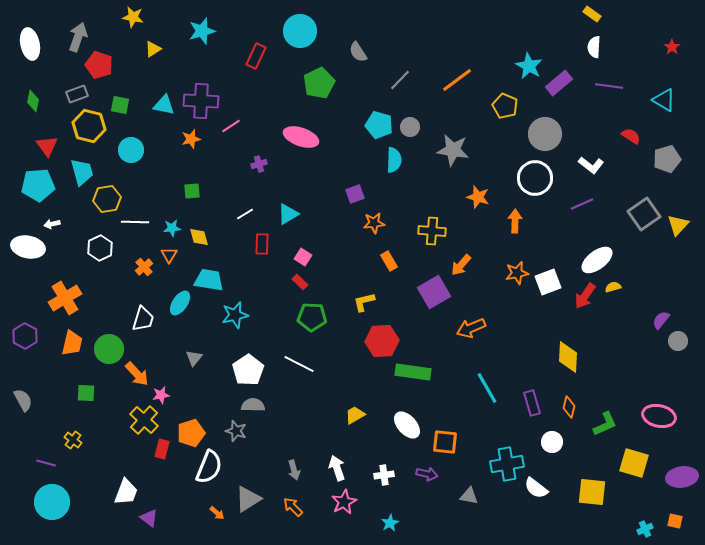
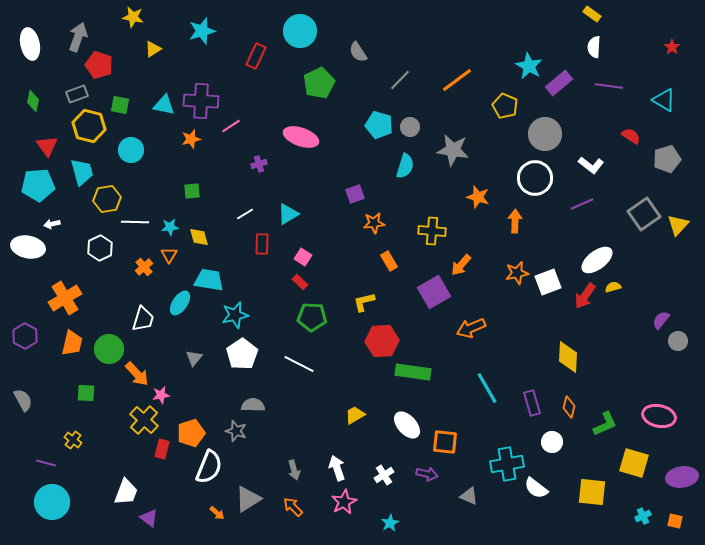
cyan semicircle at (394, 160): moved 11 px right, 6 px down; rotated 15 degrees clockwise
cyan star at (172, 228): moved 2 px left, 1 px up
white pentagon at (248, 370): moved 6 px left, 16 px up
white cross at (384, 475): rotated 24 degrees counterclockwise
gray triangle at (469, 496): rotated 12 degrees clockwise
cyan cross at (645, 529): moved 2 px left, 13 px up
